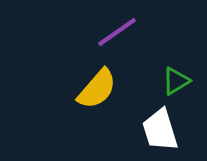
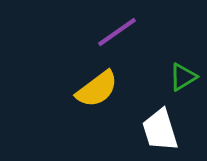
green triangle: moved 7 px right, 4 px up
yellow semicircle: rotated 12 degrees clockwise
